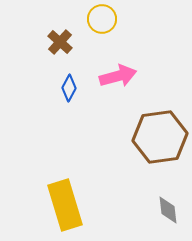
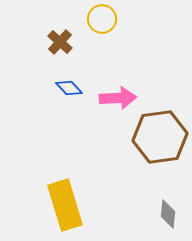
pink arrow: moved 22 px down; rotated 12 degrees clockwise
blue diamond: rotated 72 degrees counterclockwise
gray diamond: moved 4 px down; rotated 12 degrees clockwise
